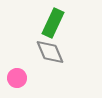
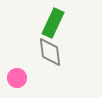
gray diamond: rotated 16 degrees clockwise
